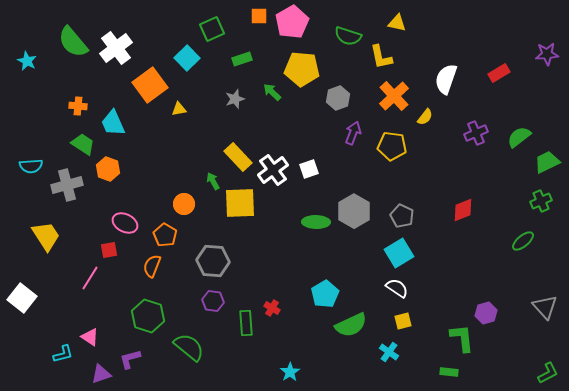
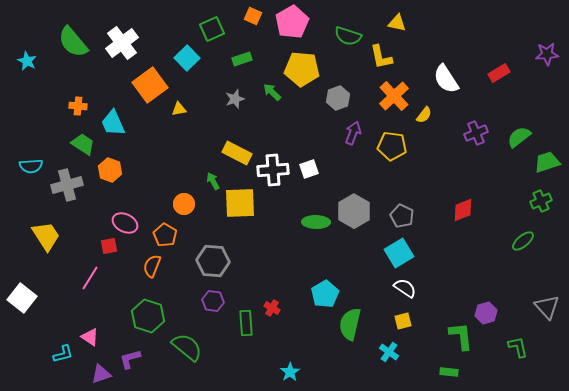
orange square at (259, 16): moved 6 px left; rotated 24 degrees clockwise
white cross at (116, 48): moved 6 px right, 5 px up
white semicircle at (446, 79): rotated 52 degrees counterclockwise
yellow semicircle at (425, 117): moved 1 px left, 2 px up
yellow rectangle at (238, 157): moved 1 px left, 4 px up; rotated 20 degrees counterclockwise
green trapezoid at (547, 162): rotated 8 degrees clockwise
orange hexagon at (108, 169): moved 2 px right, 1 px down
white cross at (273, 170): rotated 32 degrees clockwise
red square at (109, 250): moved 4 px up
white semicircle at (397, 288): moved 8 px right
gray triangle at (545, 307): moved 2 px right
green semicircle at (351, 325): moved 1 px left, 1 px up; rotated 128 degrees clockwise
green L-shape at (462, 338): moved 1 px left, 2 px up
green semicircle at (189, 347): moved 2 px left
green L-shape at (548, 373): moved 30 px left, 26 px up; rotated 75 degrees counterclockwise
